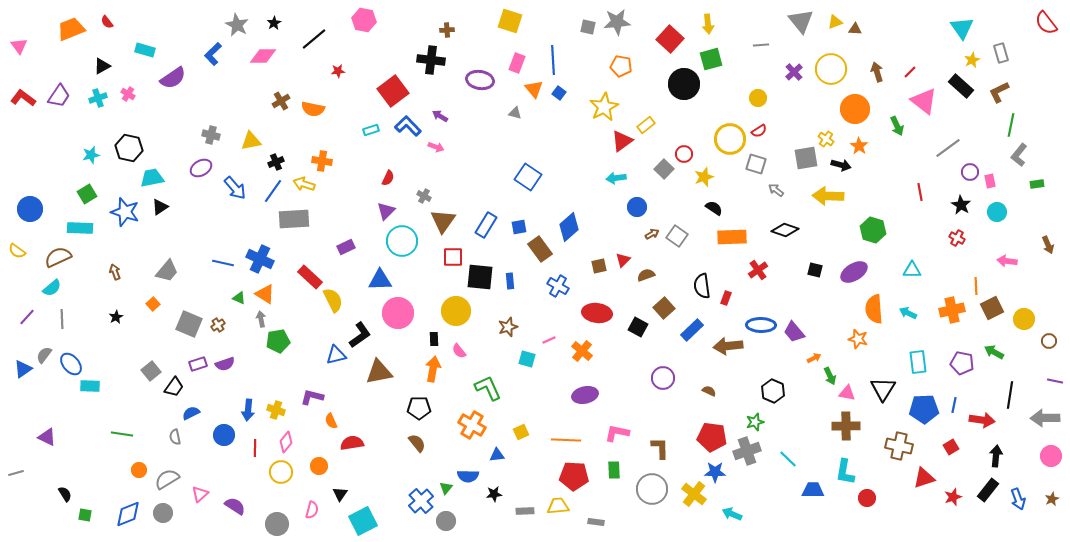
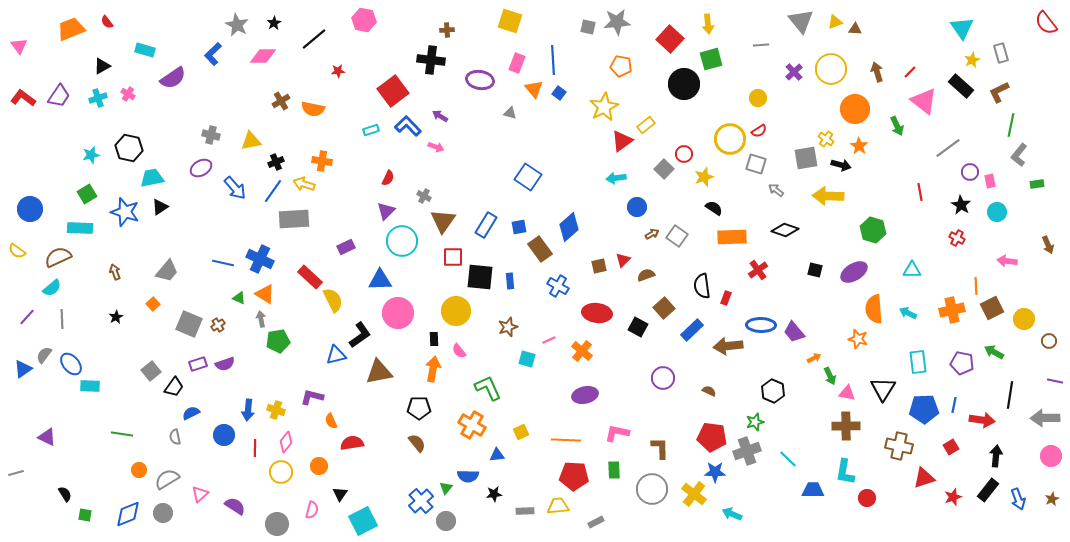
gray triangle at (515, 113): moved 5 px left
gray rectangle at (596, 522): rotated 35 degrees counterclockwise
